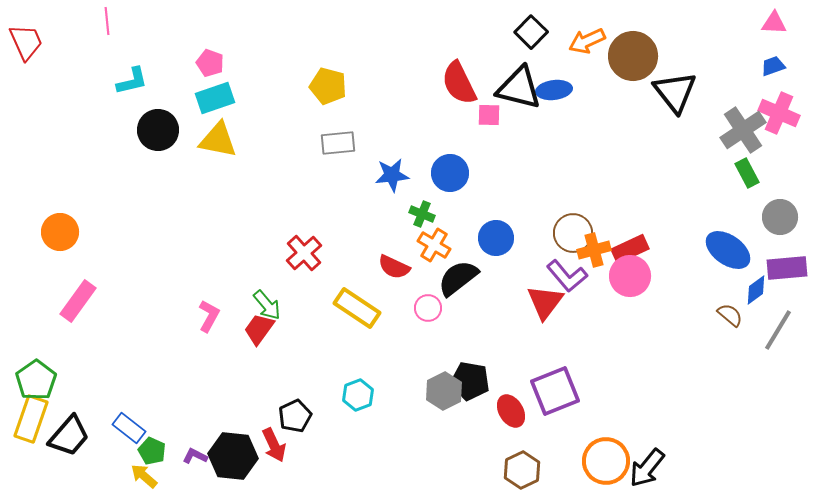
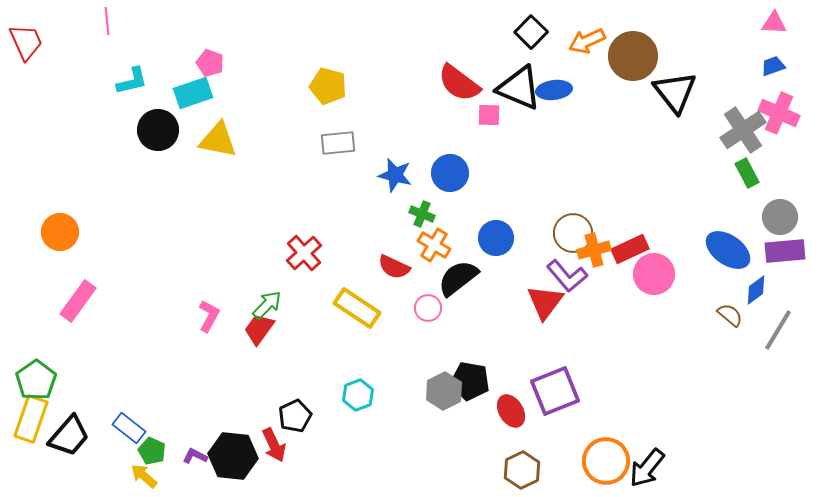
red semicircle at (459, 83): rotated 27 degrees counterclockwise
black triangle at (519, 88): rotated 9 degrees clockwise
cyan rectangle at (215, 98): moved 22 px left, 5 px up
blue star at (392, 175): moved 3 px right; rotated 20 degrees clockwise
purple rectangle at (787, 268): moved 2 px left, 17 px up
pink circle at (630, 276): moved 24 px right, 2 px up
green arrow at (267, 305): rotated 96 degrees counterclockwise
